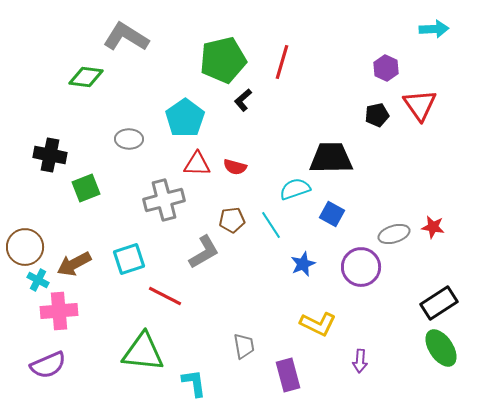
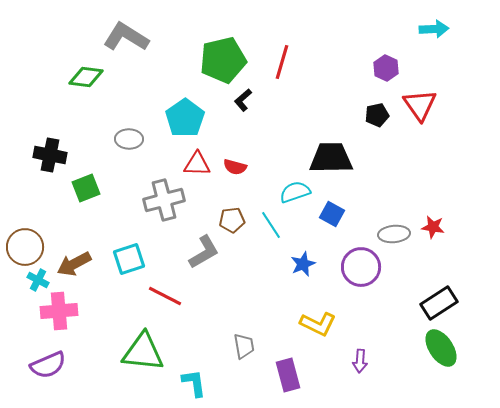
cyan semicircle at (295, 189): moved 3 px down
gray ellipse at (394, 234): rotated 12 degrees clockwise
